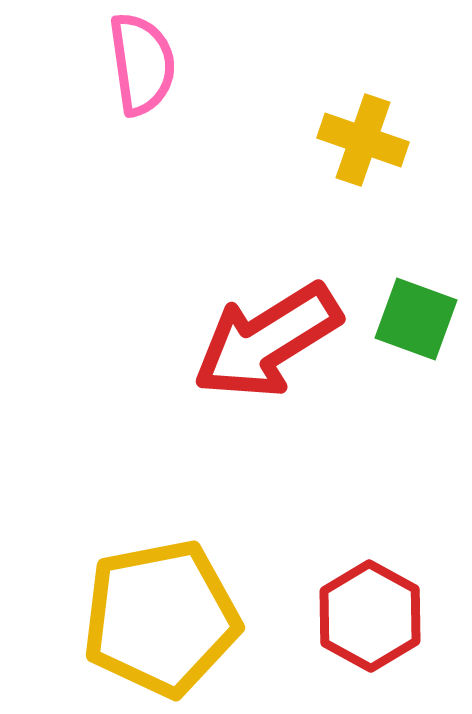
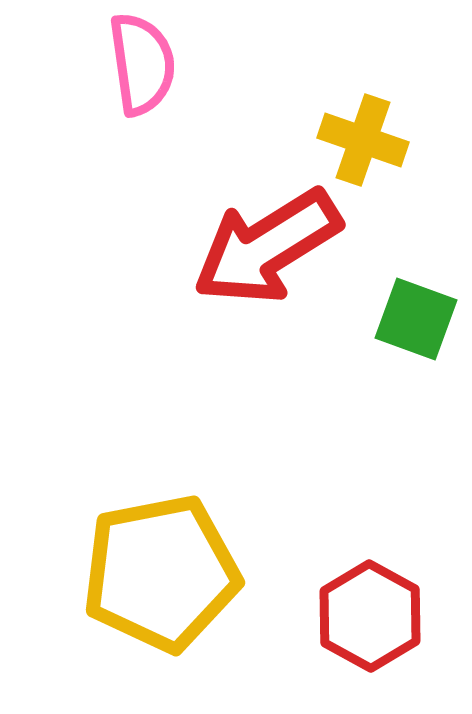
red arrow: moved 94 px up
yellow pentagon: moved 45 px up
